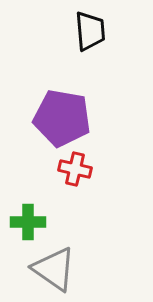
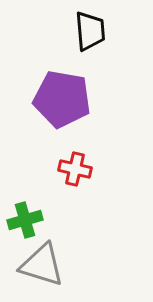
purple pentagon: moved 19 px up
green cross: moved 3 px left, 2 px up; rotated 16 degrees counterclockwise
gray triangle: moved 12 px left, 4 px up; rotated 18 degrees counterclockwise
